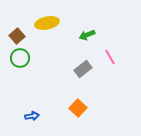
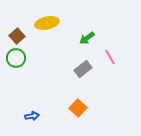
green arrow: moved 3 px down; rotated 14 degrees counterclockwise
green circle: moved 4 px left
